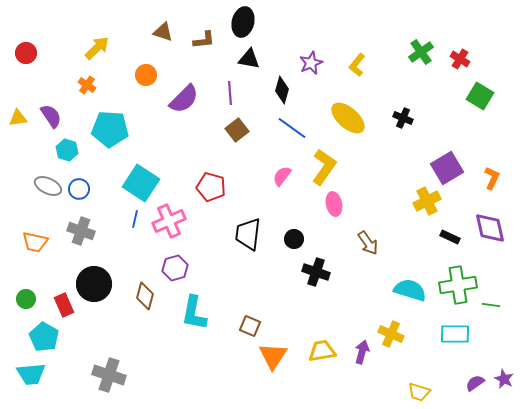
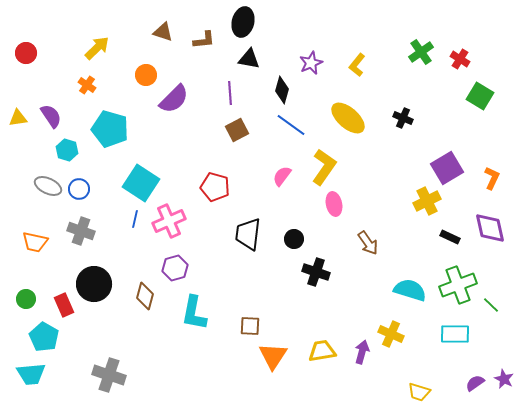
purple semicircle at (184, 99): moved 10 px left
blue line at (292, 128): moved 1 px left, 3 px up
cyan pentagon at (110, 129): rotated 12 degrees clockwise
brown square at (237, 130): rotated 10 degrees clockwise
red pentagon at (211, 187): moved 4 px right
green cross at (458, 285): rotated 12 degrees counterclockwise
green line at (491, 305): rotated 36 degrees clockwise
brown square at (250, 326): rotated 20 degrees counterclockwise
